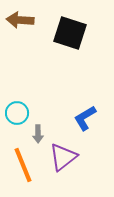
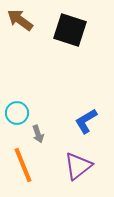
brown arrow: rotated 32 degrees clockwise
black square: moved 3 px up
blue L-shape: moved 1 px right, 3 px down
gray arrow: rotated 18 degrees counterclockwise
purple triangle: moved 15 px right, 9 px down
